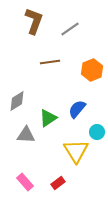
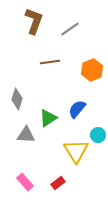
gray diamond: moved 2 px up; rotated 40 degrees counterclockwise
cyan circle: moved 1 px right, 3 px down
